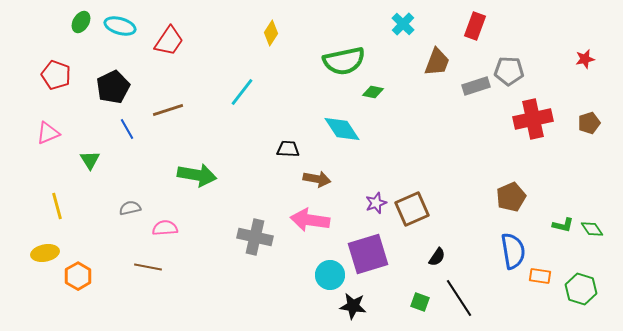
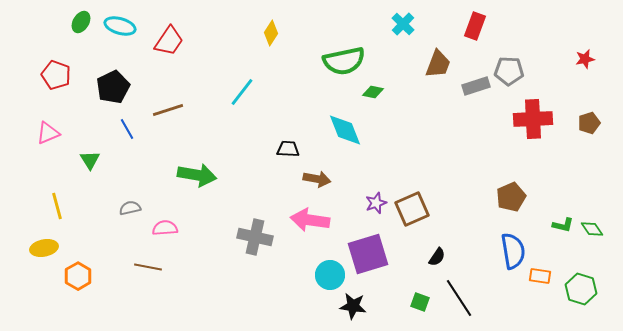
brown trapezoid at (437, 62): moved 1 px right, 2 px down
red cross at (533, 119): rotated 9 degrees clockwise
cyan diamond at (342, 129): moved 3 px right, 1 px down; rotated 12 degrees clockwise
yellow ellipse at (45, 253): moved 1 px left, 5 px up
